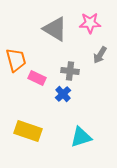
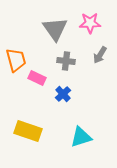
gray triangle: rotated 24 degrees clockwise
gray cross: moved 4 px left, 10 px up
